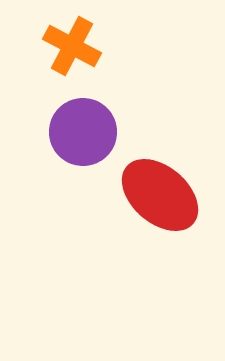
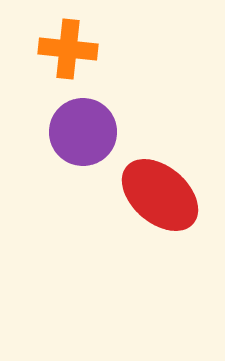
orange cross: moved 4 px left, 3 px down; rotated 22 degrees counterclockwise
